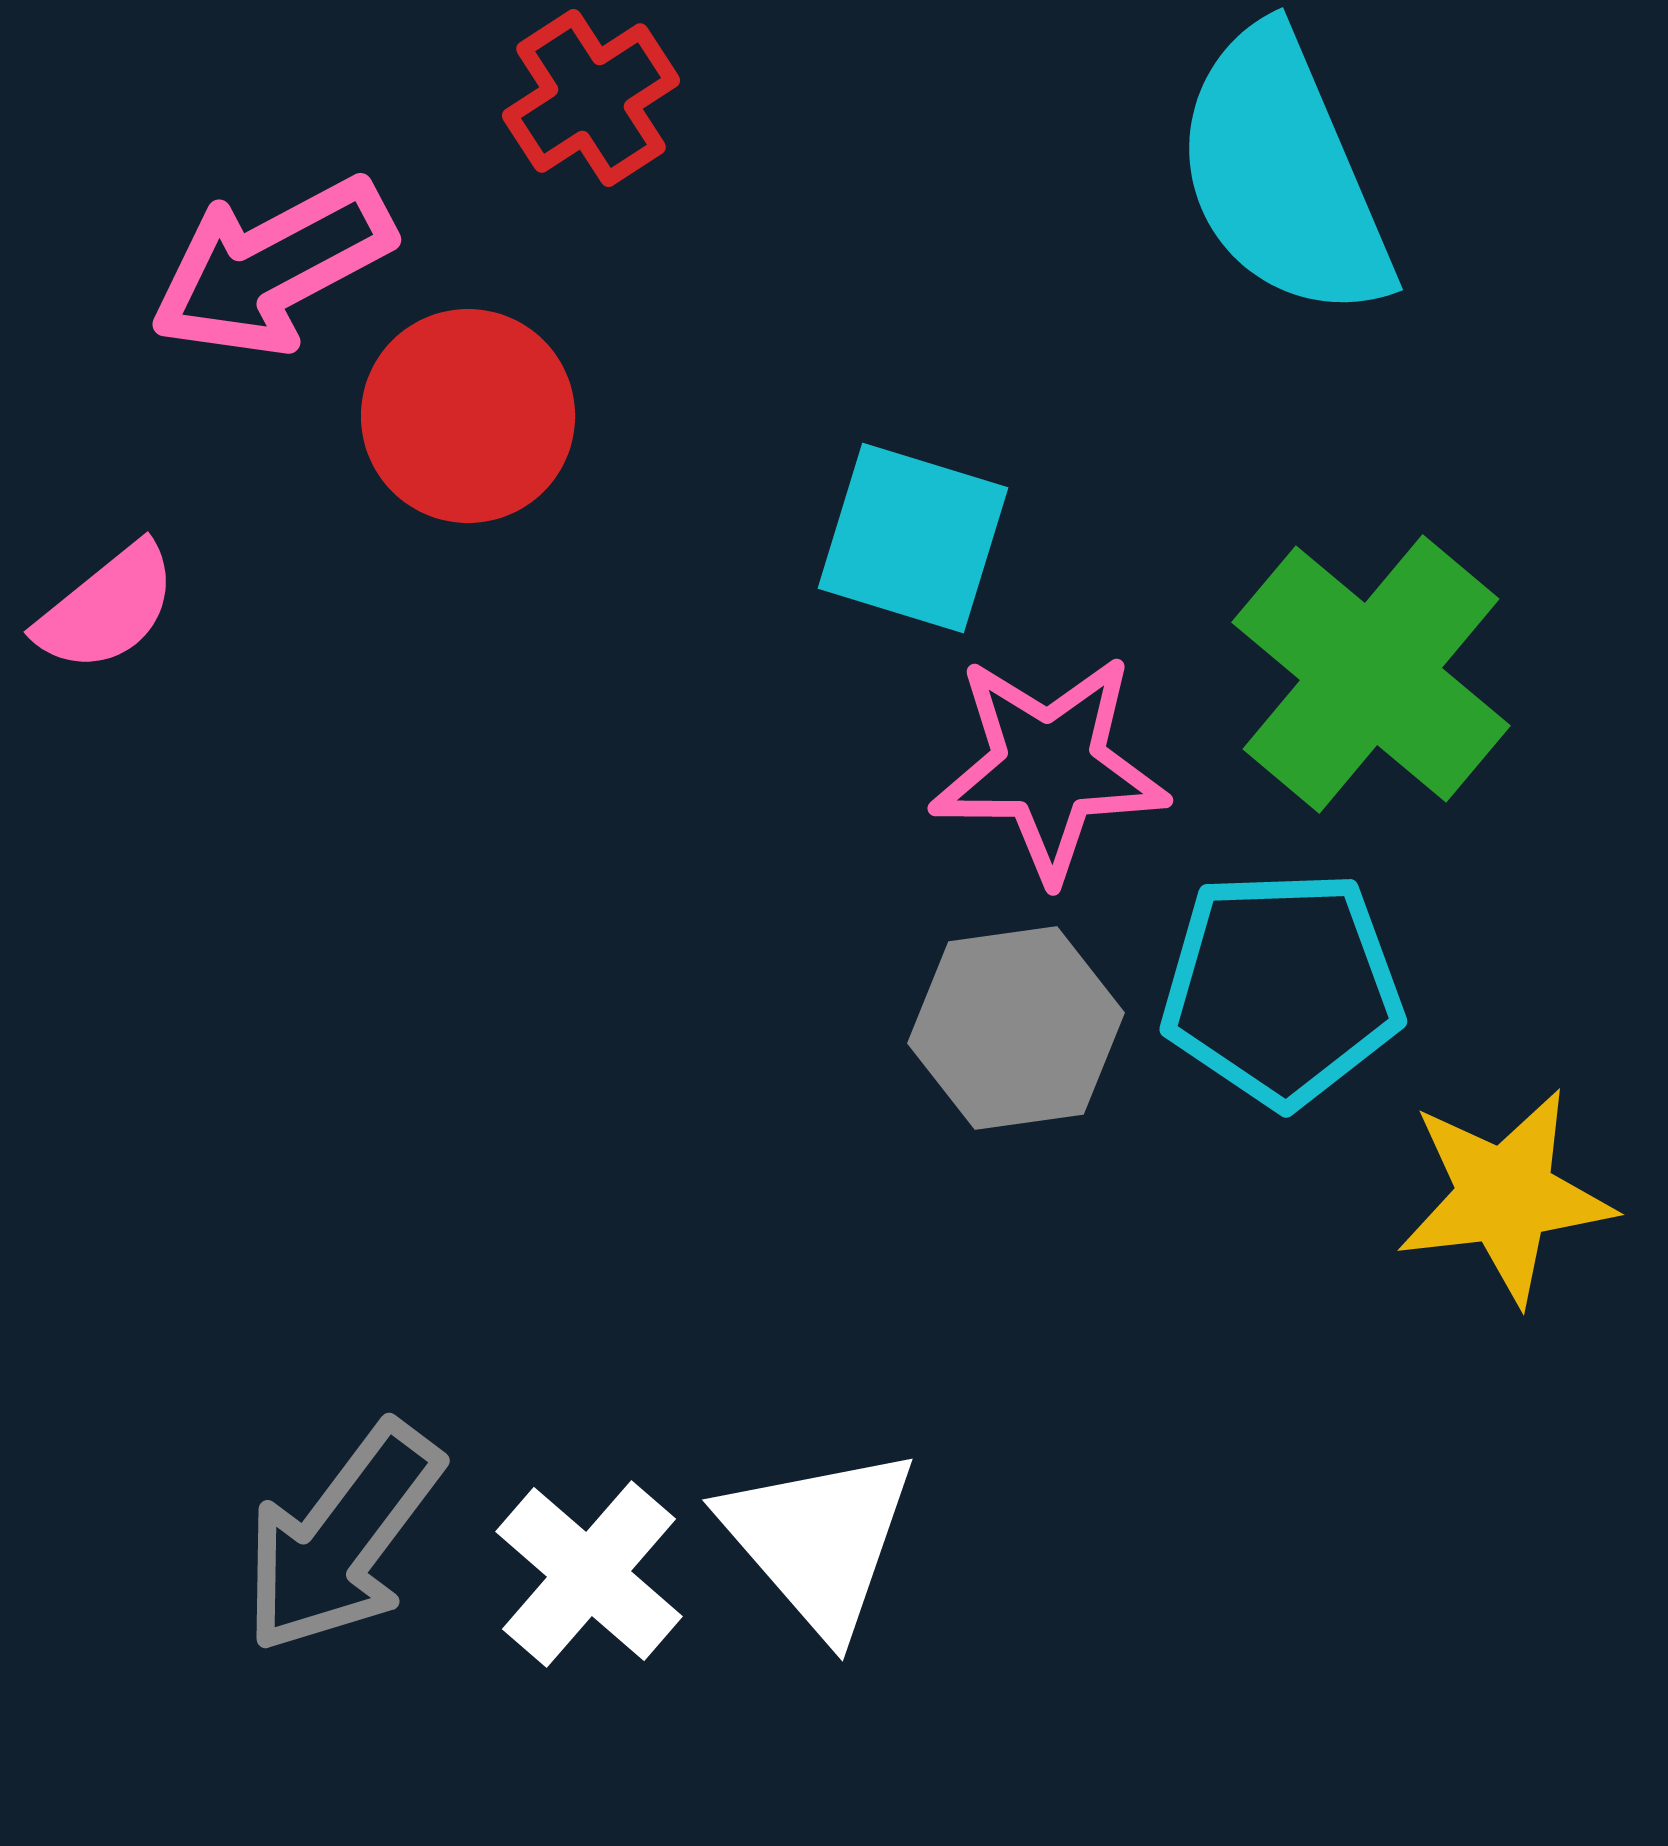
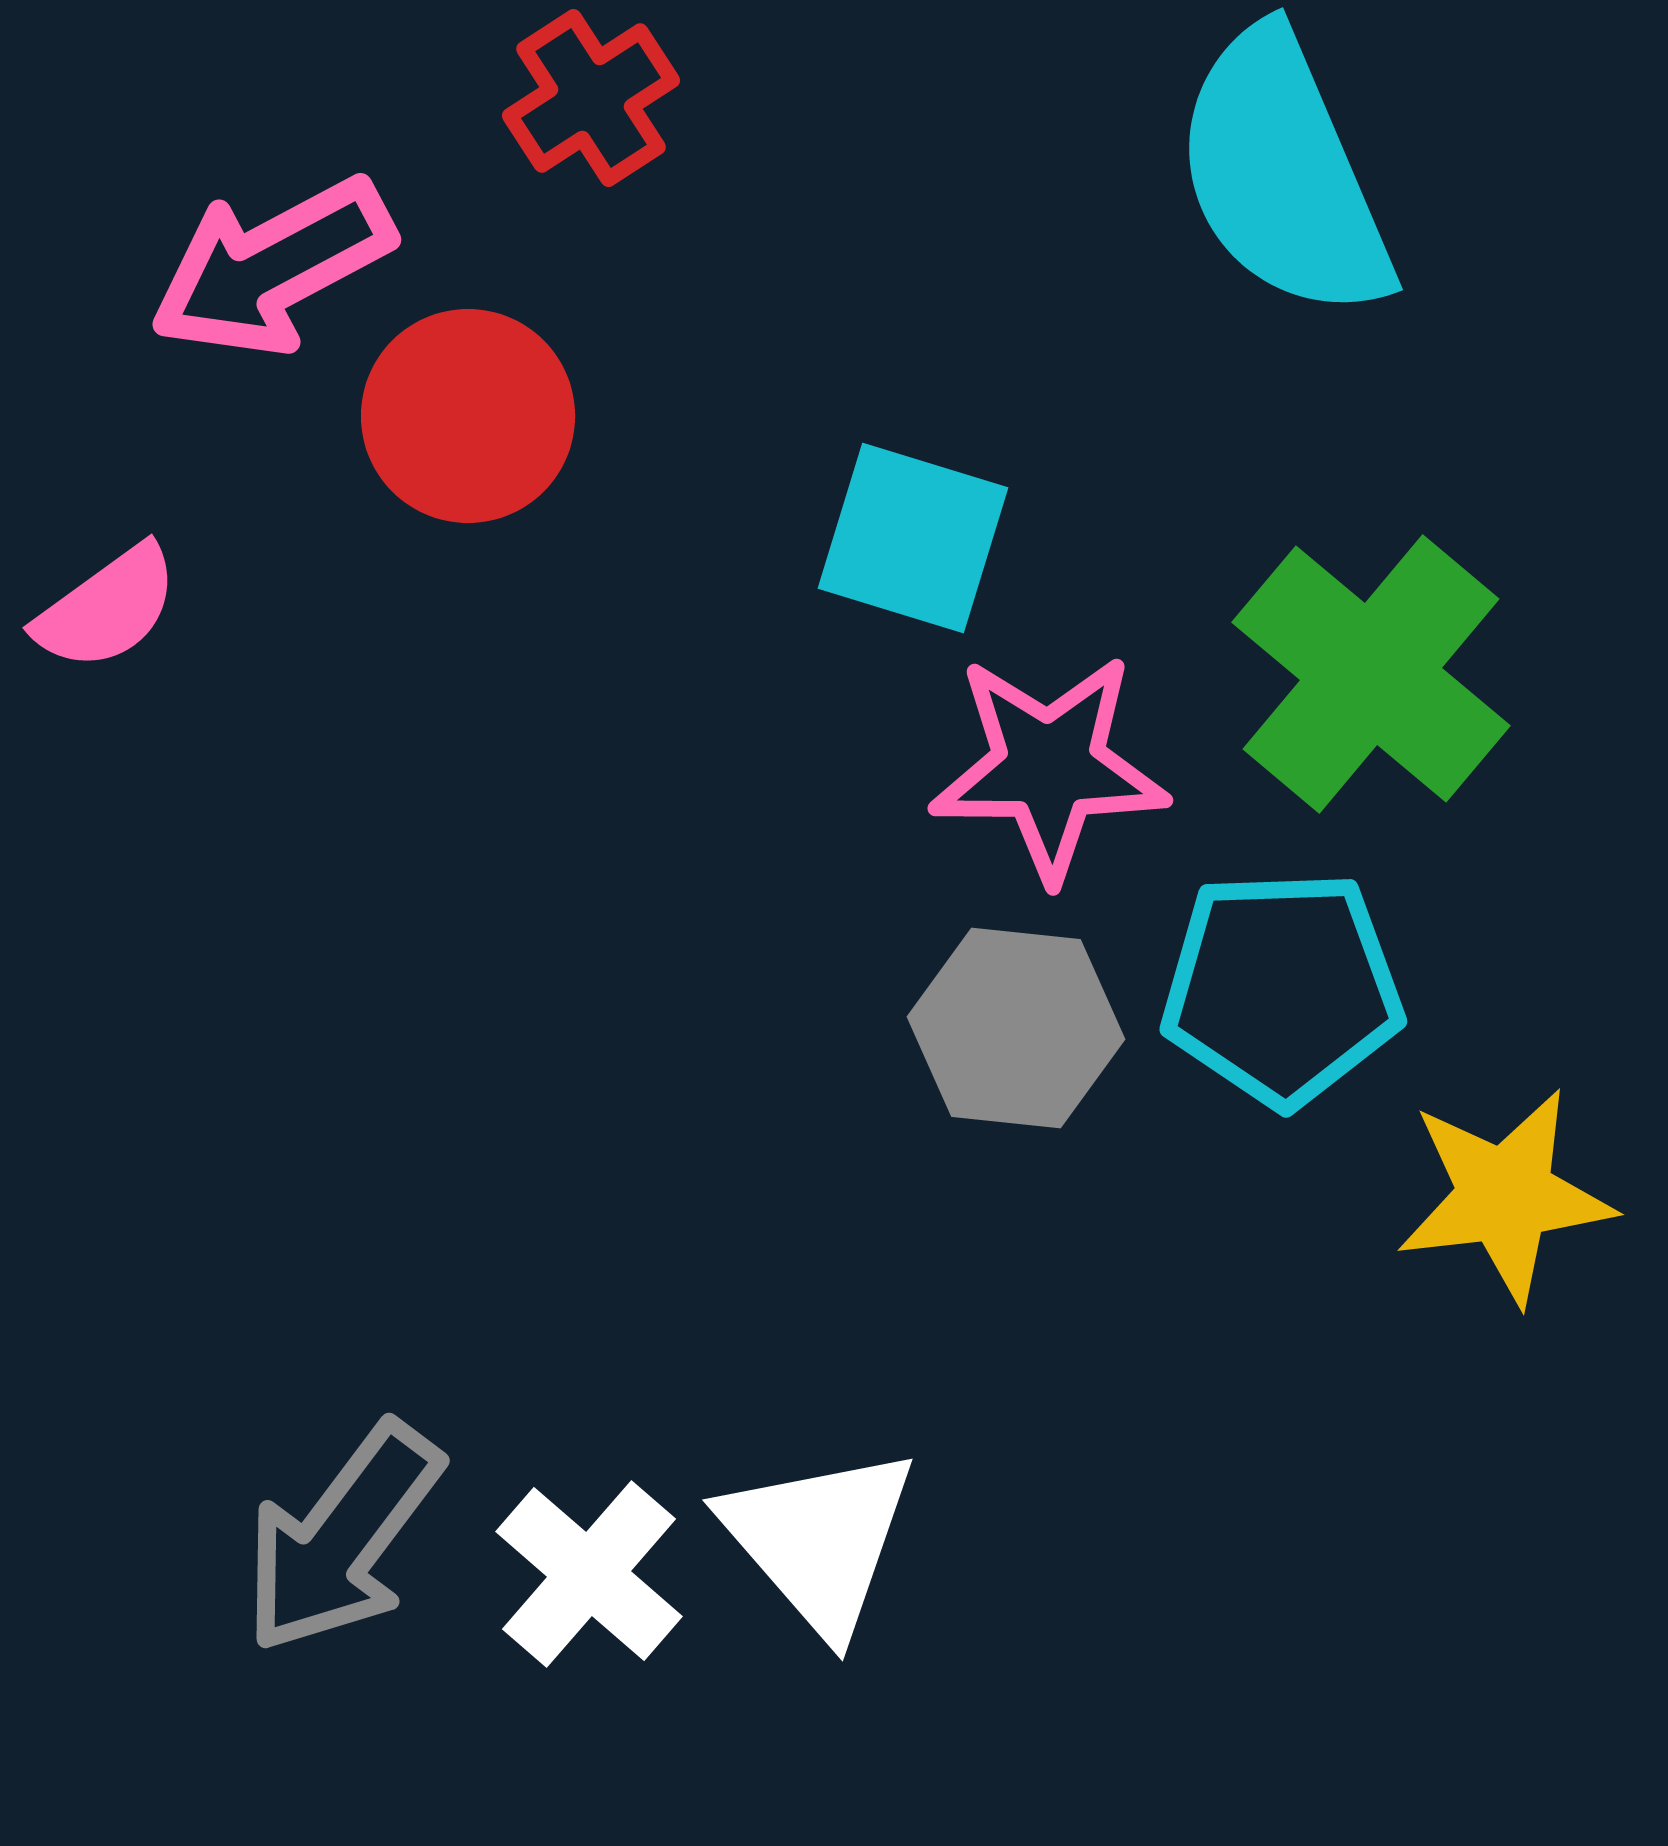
pink semicircle: rotated 3 degrees clockwise
gray hexagon: rotated 14 degrees clockwise
